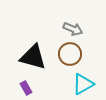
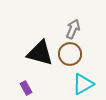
gray arrow: rotated 90 degrees counterclockwise
black triangle: moved 7 px right, 4 px up
